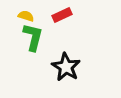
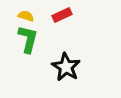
green L-shape: moved 5 px left, 2 px down
